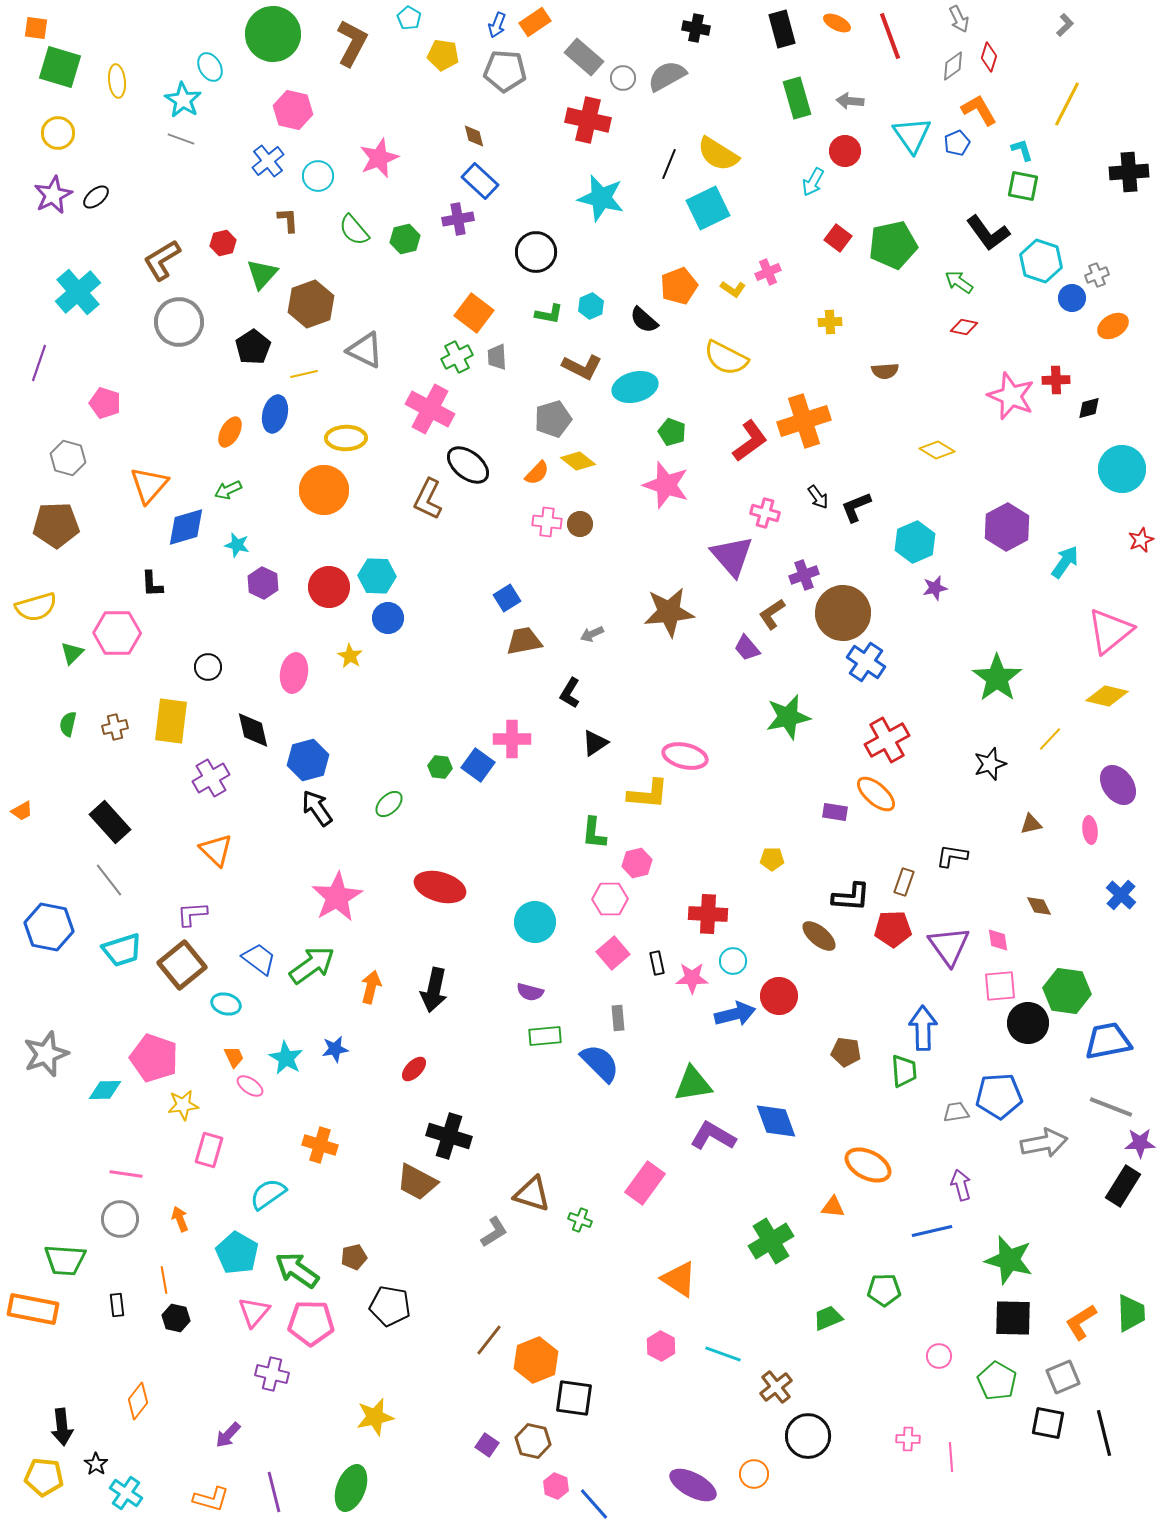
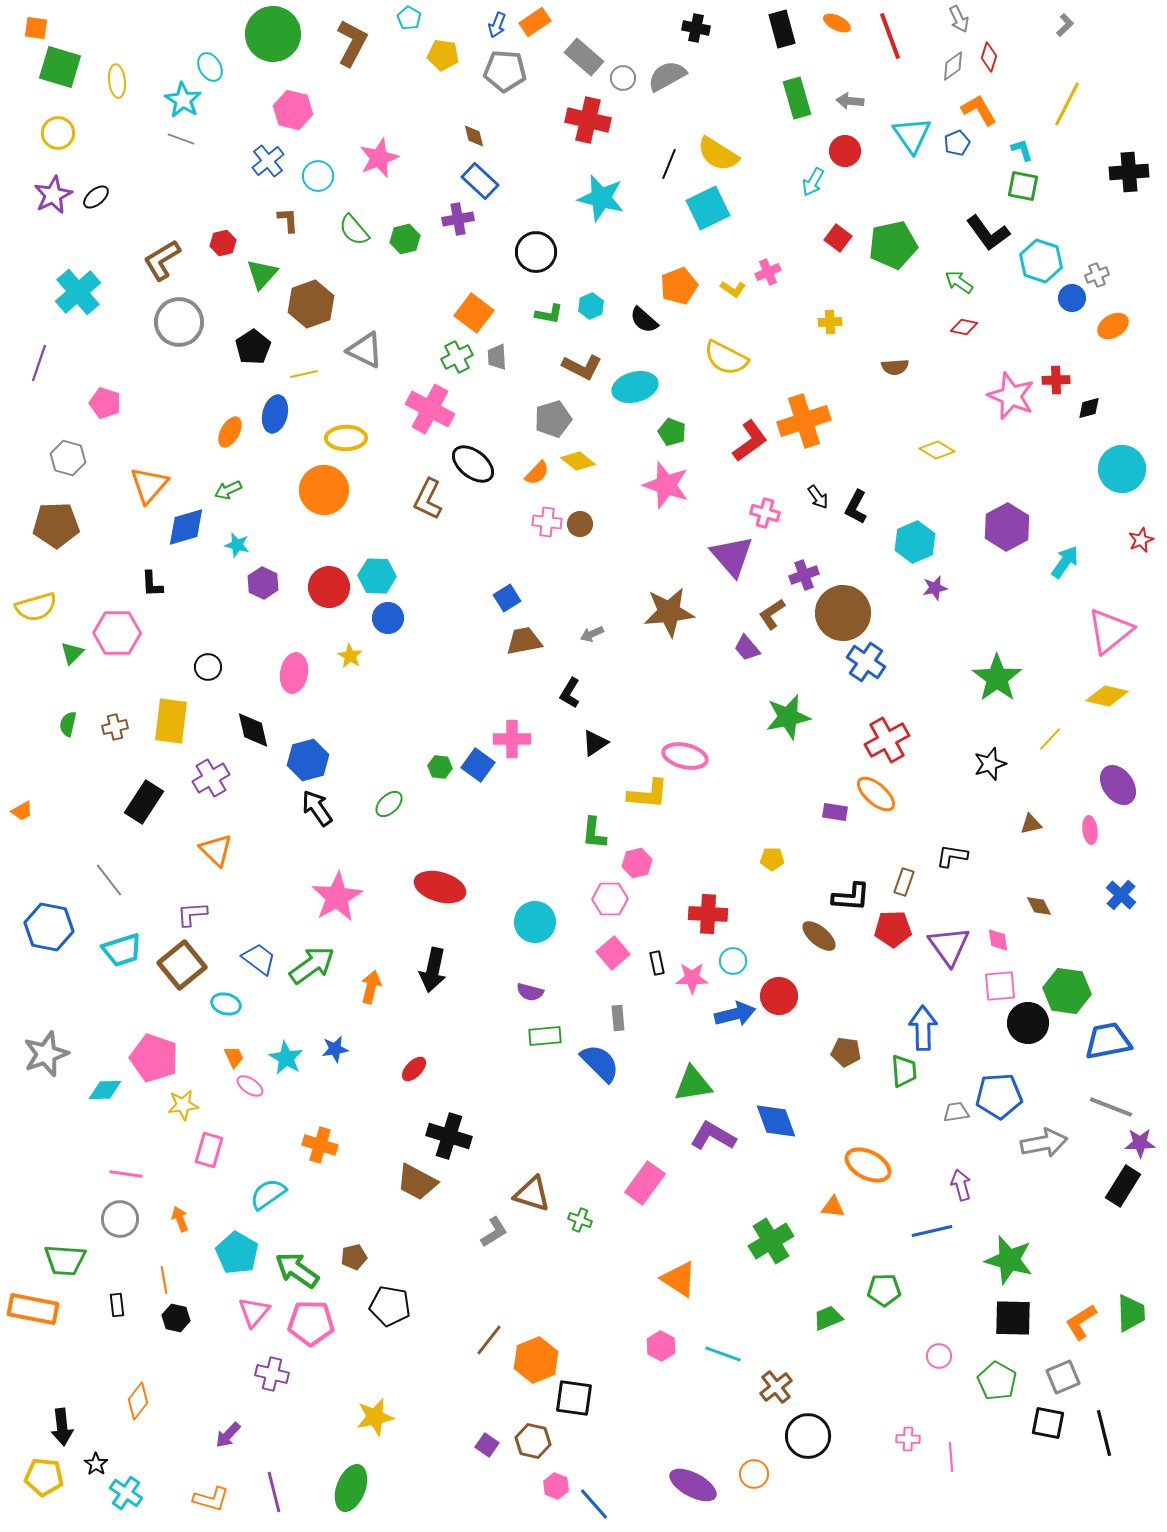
brown semicircle at (885, 371): moved 10 px right, 4 px up
black ellipse at (468, 465): moved 5 px right, 1 px up
black L-shape at (856, 507): rotated 40 degrees counterclockwise
black rectangle at (110, 822): moved 34 px right, 20 px up; rotated 75 degrees clockwise
black arrow at (434, 990): moved 1 px left, 20 px up
